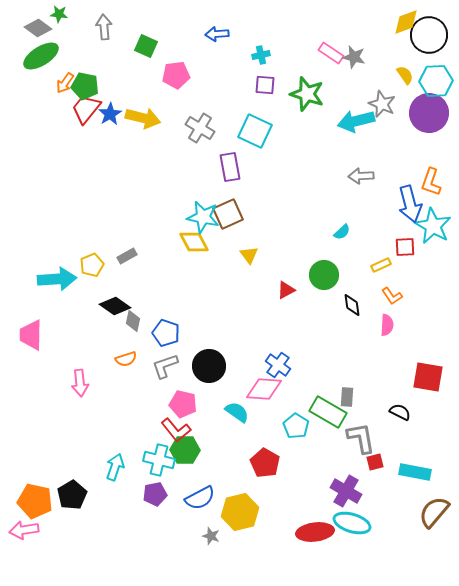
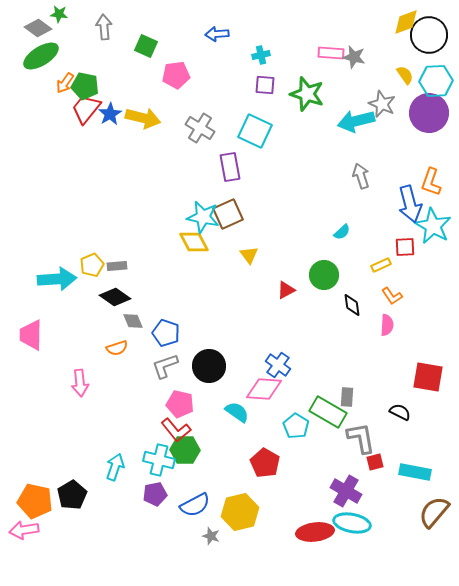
pink rectangle at (331, 53): rotated 30 degrees counterclockwise
gray arrow at (361, 176): rotated 75 degrees clockwise
gray rectangle at (127, 256): moved 10 px left, 10 px down; rotated 24 degrees clockwise
black diamond at (115, 306): moved 9 px up
gray diamond at (133, 321): rotated 35 degrees counterclockwise
orange semicircle at (126, 359): moved 9 px left, 11 px up
pink pentagon at (183, 404): moved 3 px left
blue semicircle at (200, 498): moved 5 px left, 7 px down
cyan ellipse at (352, 523): rotated 6 degrees counterclockwise
